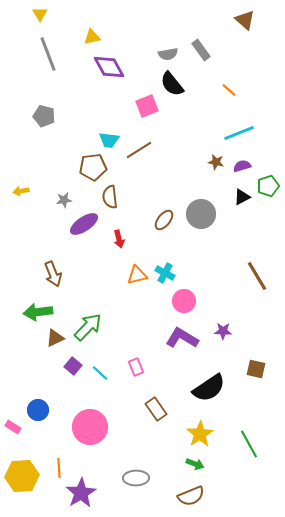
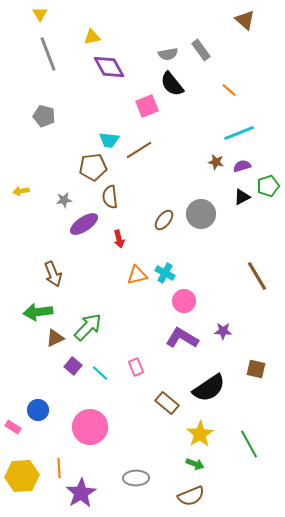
brown rectangle at (156, 409): moved 11 px right, 6 px up; rotated 15 degrees counterclockwise
